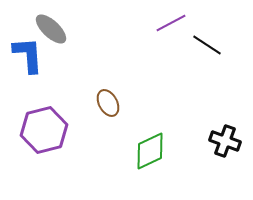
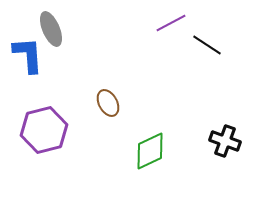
gray ellipse: rotated 24 degrees clockwise
